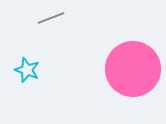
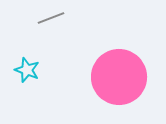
pink circle: moved 14 px left, 8 px down
